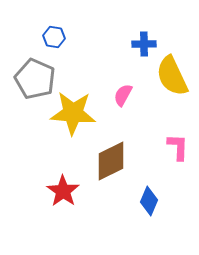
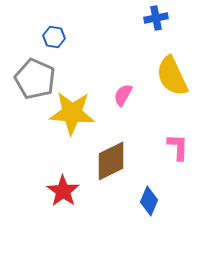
blue cross: moved 12 px right, 26 px up; rotated 10 degrees counterclockwise
yellow star: moved 1 px left
